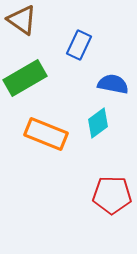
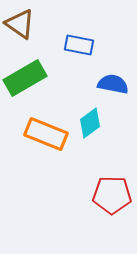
brown triangle: moved 2 px left, 4 px down
blue rectangle: rotated 76 degrees clockwise
cyan diamond: moved 8 px left
